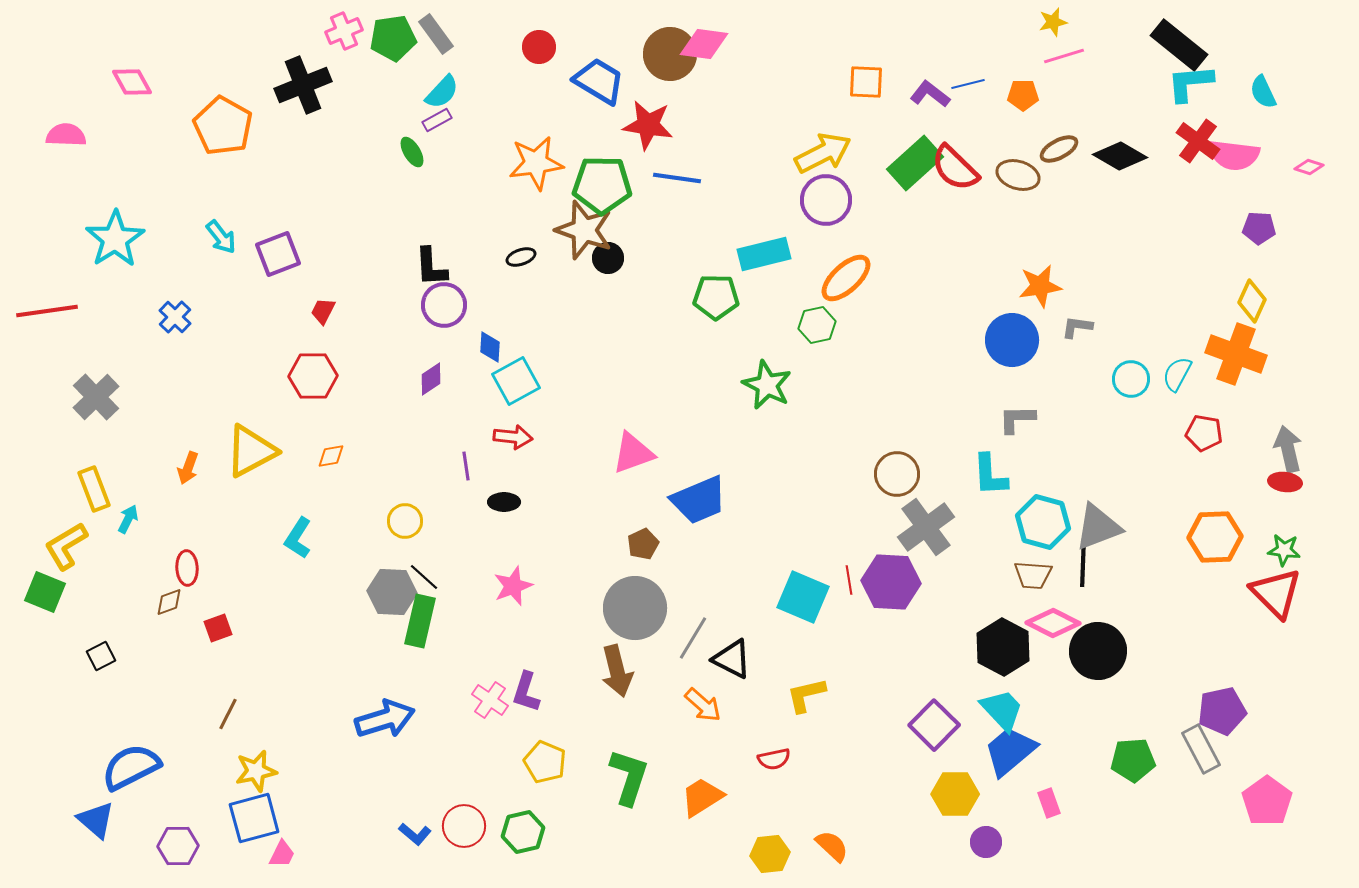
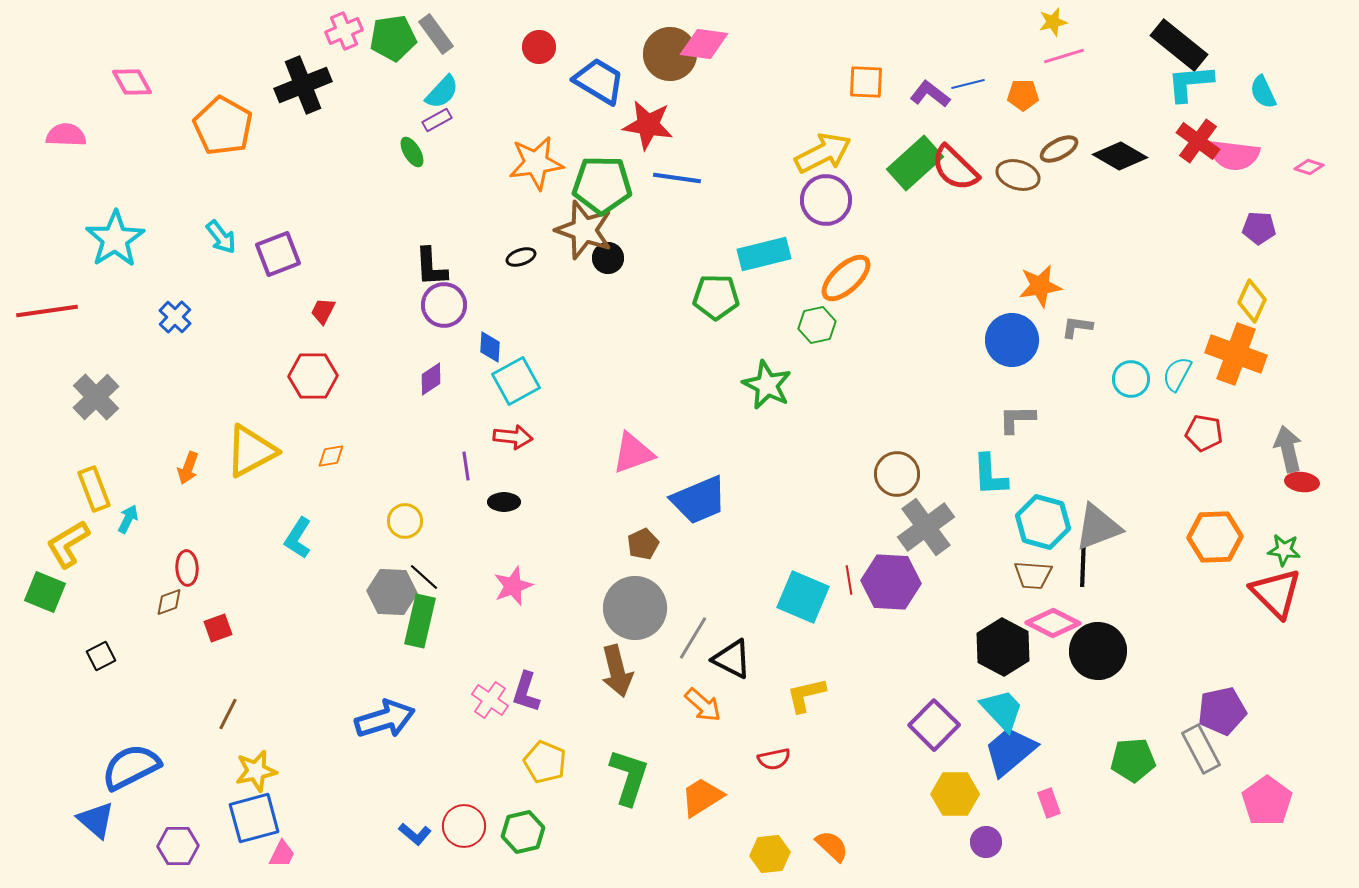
red ellipse at (1285, 482): moved 17 px right
yellow L-shape at (66, 546): moved 2 px right, 2 px up
